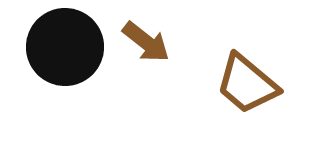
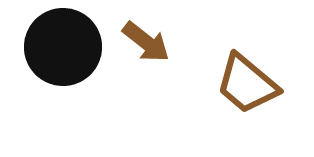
black circle: moved 2 px left
